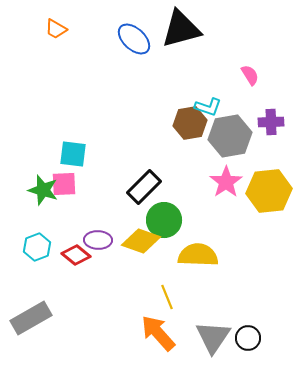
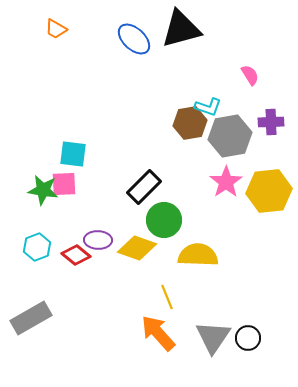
green star: rotated 8 degrees counterclockwise
yellow diamond: moved 4 px left, 7 px down
